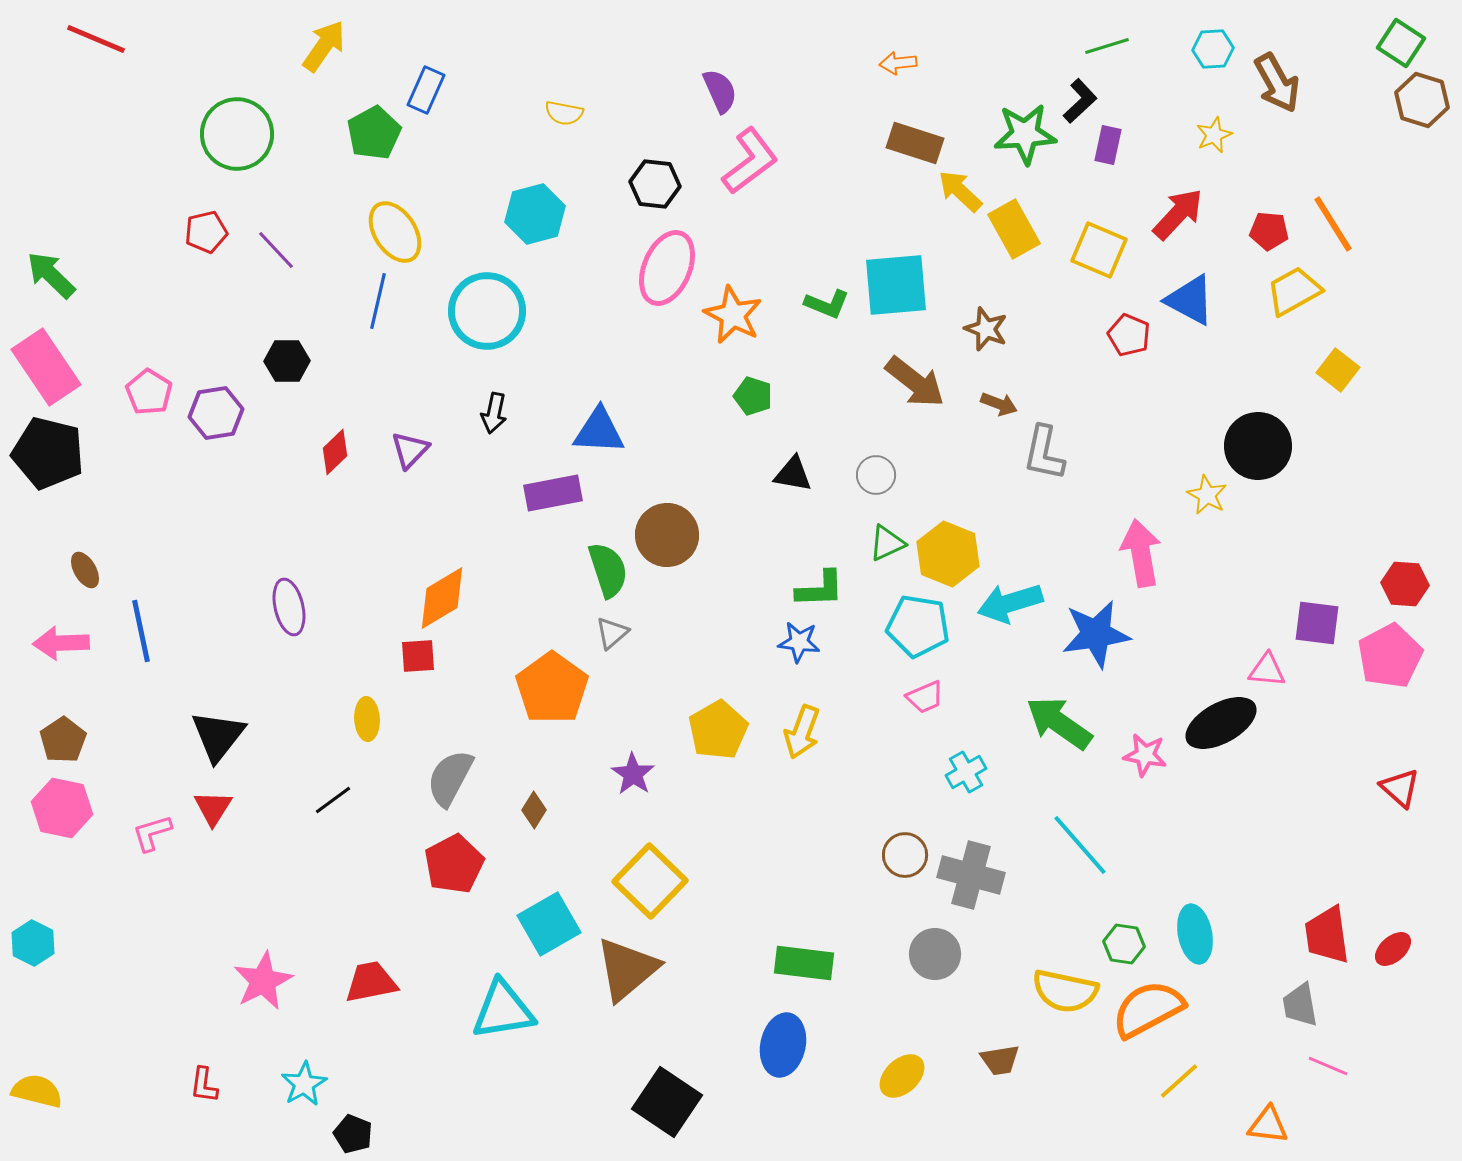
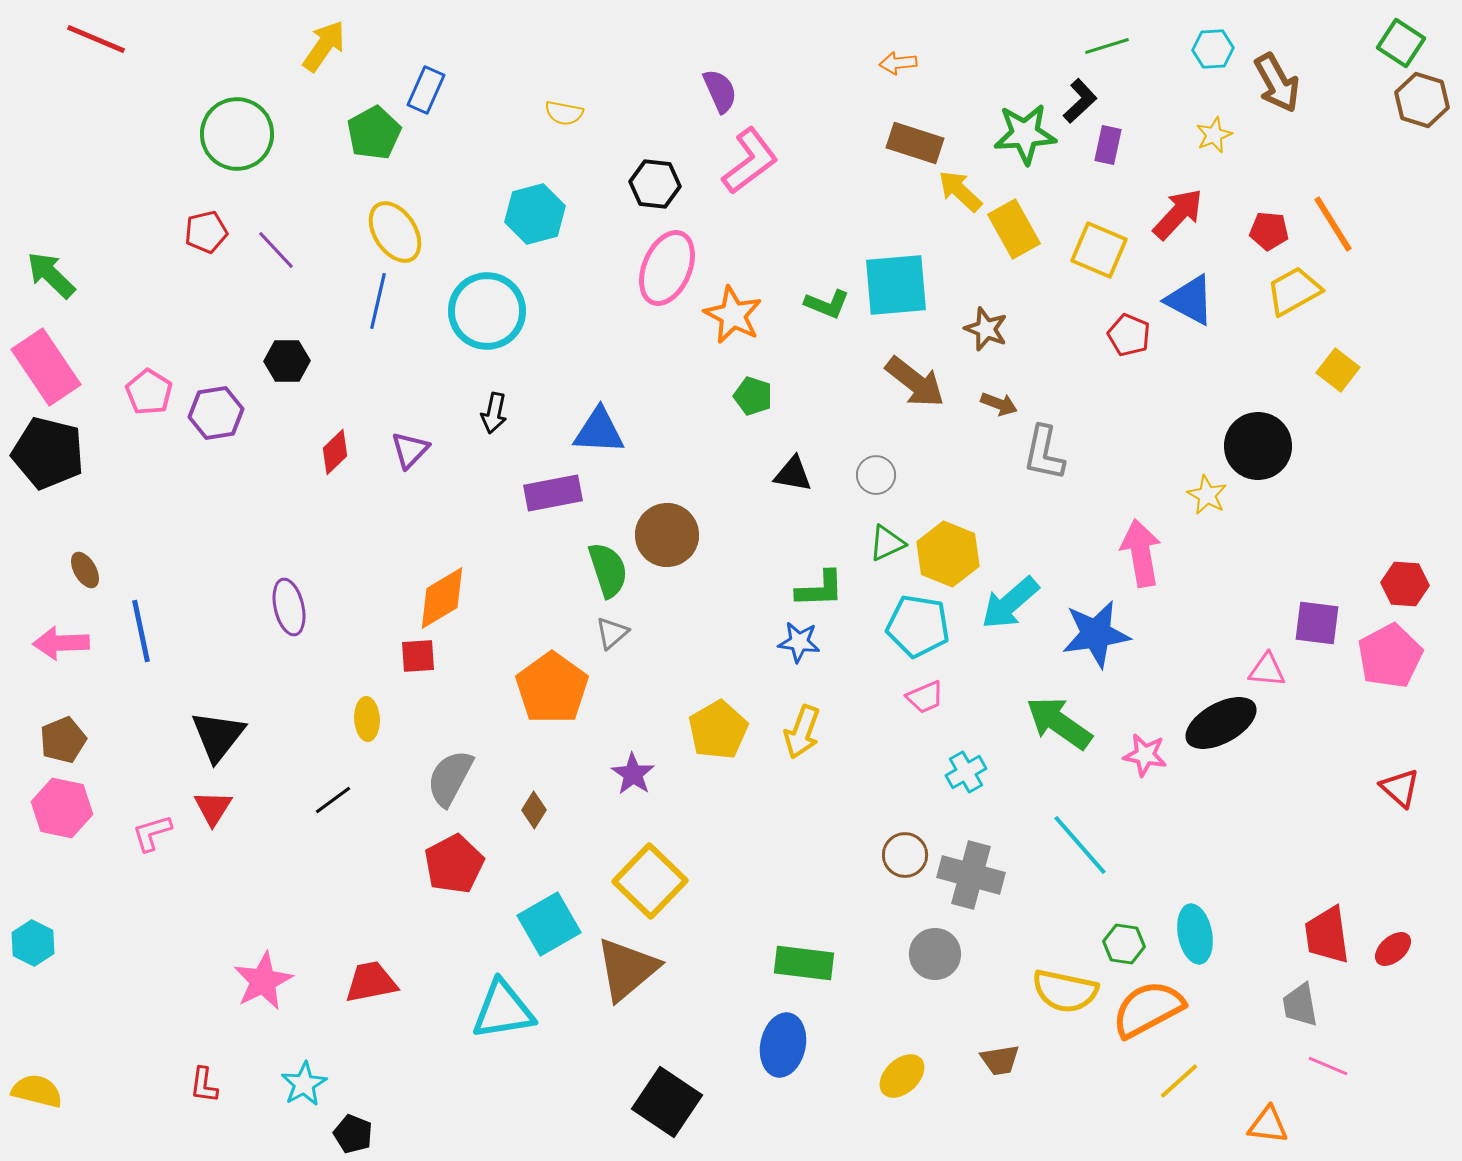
cyan arrow at (1010, 603): rotated 24 degrees counterclockwise
brown pentagon at (63, 740): rotated 12 degrees clockwise
